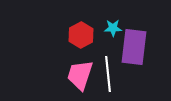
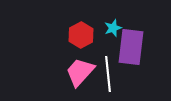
cyan star: rotated 18 degrees counterclockwise
purple rectangle: moved 3 px left
pink trapezoid: moved 3 px up; rotated 24 degrees clockwise
